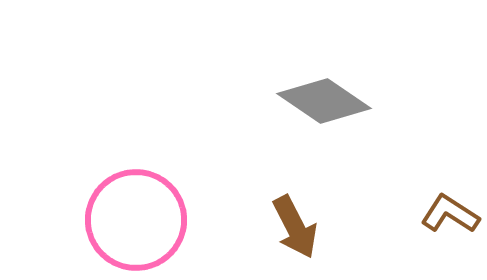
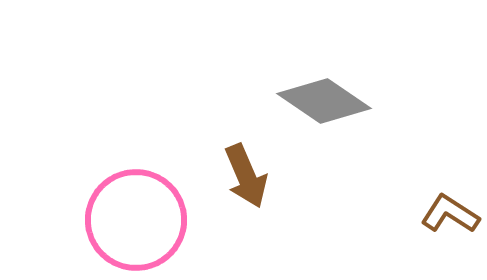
brown arrow: moved 49 px left, 51 px up; rotated 4 degrees clockwise
